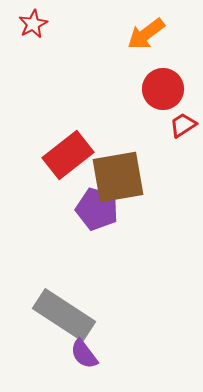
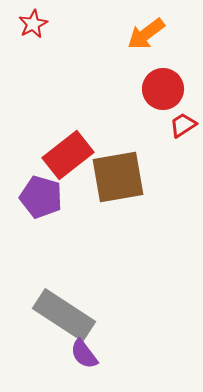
purple pentagon: moved 56 px left, 12 px up
